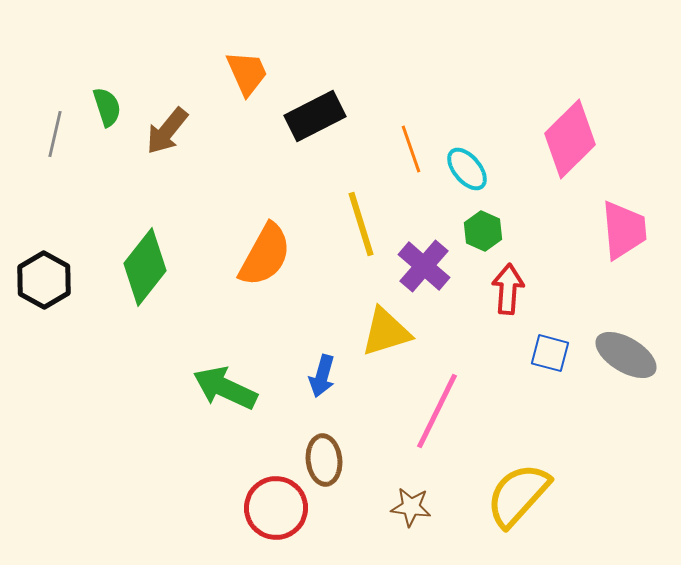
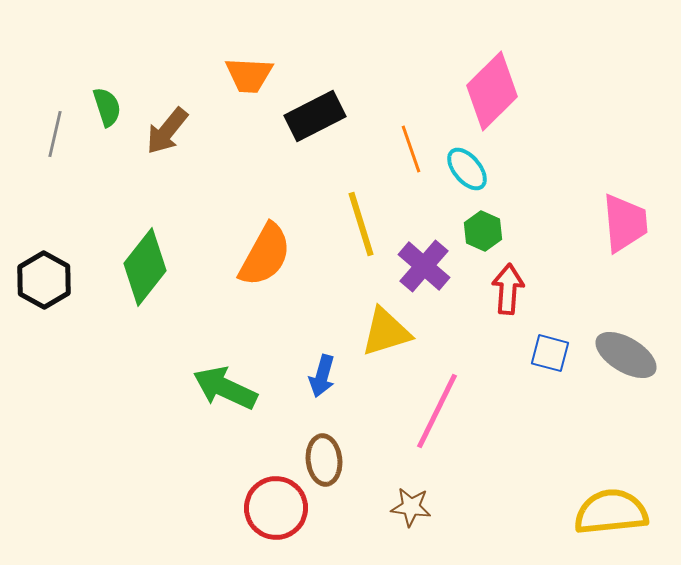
orange trapezoid: moved 2 px right, 2 px down; rotated 117 degrees clockwise
pink diamond: moved 78 px left, 48 px up
pink trapezoid: moved 1 px right, 7 px up
yellow semicircle: moved 93 px right, 17 px down; rotated 42 degrees clockwise
